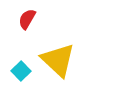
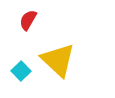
red semicircle: moved 1 px right, 1 px down
